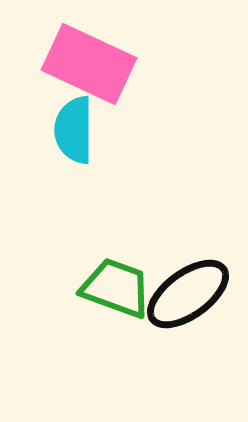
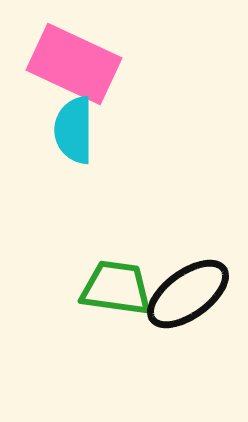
pink rectangle: moved 15 px left
green trapezoid: rotated 12 degrees counterclockwise
